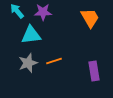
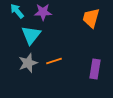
orange trapezoid: moved 1 px right; rotated 135 degrees counterclockwise
cyan triangle: rotated 45 degrees counterclockwise
purple rectangle: moved 1 px right, 2 px up; rotated 18 degrees clockwise
